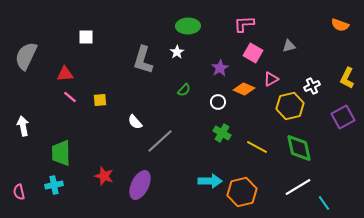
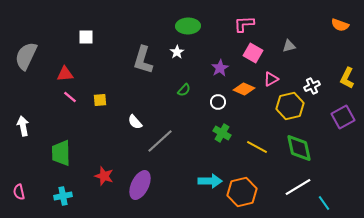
cyan cross: moved 9 px right, 11 px down
